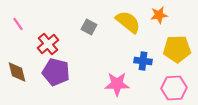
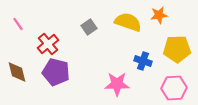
yellow semicircle: rotated 20 degrees counterclockwise
gray square: rotated 28 degrees clockwise
blue cross: rotated 12 degrees clockwise
